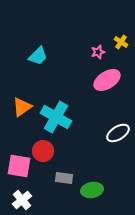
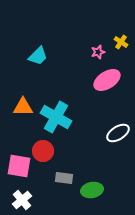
orange triangle: moved 1 px right; rotated 35 degrees clockwise
